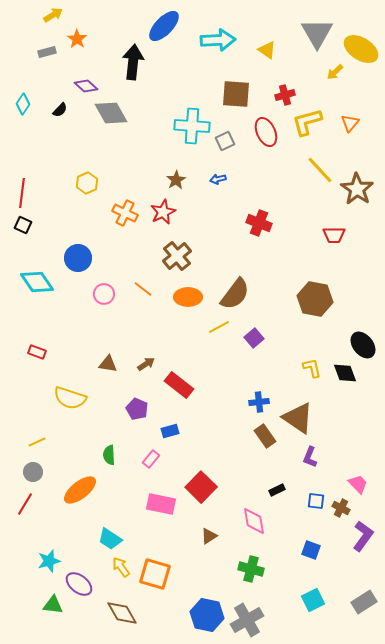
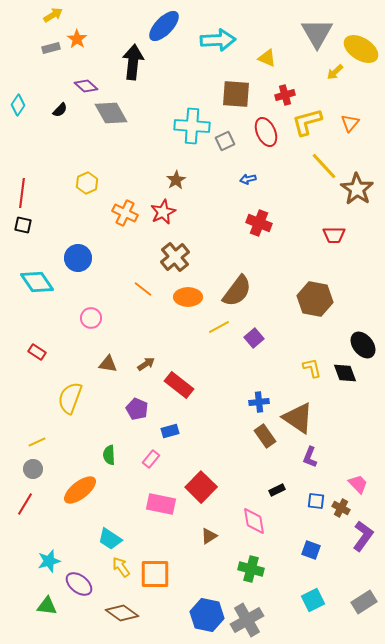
yellow triangle at (267, 50): moved 8 px down; rotated 12 degrees counterclockwise
gray rectangle at (47, 52): moved 4 px right, 4 px up
cyan diamond at (23, 104): moved 5 px left, 1 px down
yellow line at (320, 170): moved 4 px right, 4 px up
blue arrow at (218, 179): moved 30 px right
black square at (23, 225): rotated 12 degrees counterclockwise
brown cross at (177, 256): moved 2 px left, 1 px down
pink circle at (104, 294): moved 13 px left, 24 px down
brown semicircle at (235, 294): moved 2 px right, 3 px up
red rectangle at (37, 352): rotated 12 degrees clockwise
yellow semicircle at (70, 398): rotated 92 degrees clockwise
gray circle at (33, 472): moved 3 px up
orange square at (155, 574): rotated 16 degrees counterclockwise
green triangle at (53, 605): moved 6 px left, 1 px down
brown diamond at (122, 613): rotated 24 degrees counterclockwise
